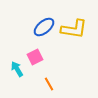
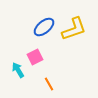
yellow L-shape: rotated 28 degrees counterclockwise
cyan arrow: moved 1 px right, 1 px down
